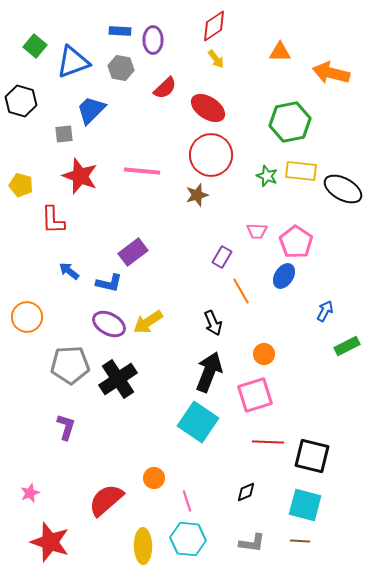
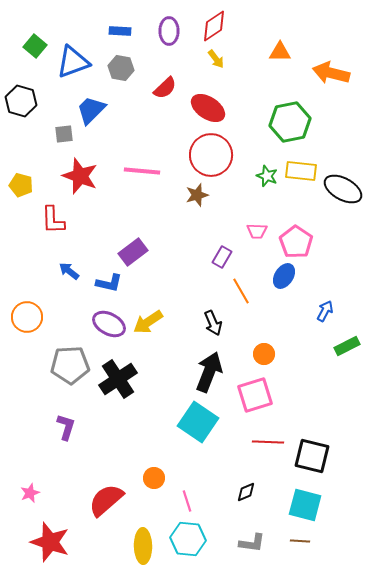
purple ellipse at (153, 40): moved 16 px right, 9 px up
